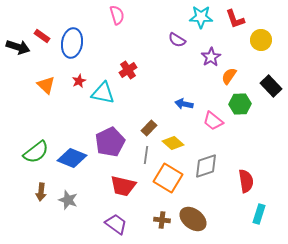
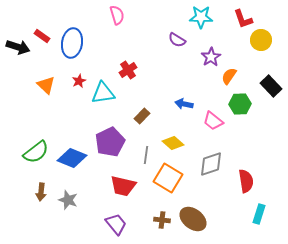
red L-shape: moved 8 px right
cyan triangle: rotated 20 degrees counterclockwise
brown rectangle: moved 7 px left, 12 px up
gray diamond: moved 5 px right, 2 px up
purple trapezoid: rotated 15 degrees clockwise
